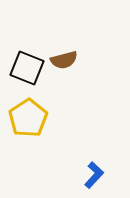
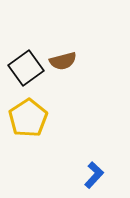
brown semicircle: moved 1 px left, 1 px down
black square: moved 1 px left; rotated 32 degrees clockwise
